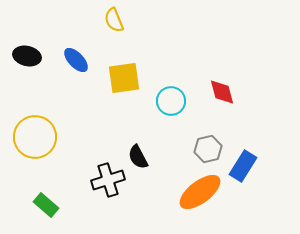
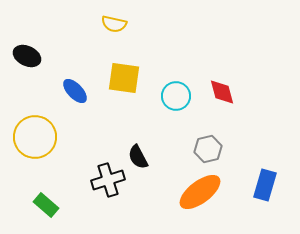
yellow semicircle: moved 4 px down; rotated 55 degrees counterclockwise
black ellipse: rotated 12 degrees clockwise
blue ellipse: moved 1 px left, 31 px down
yellow square: rotated 16 degrees clockwise
cyan circle: moved 5 px right, 5 px up
blue rectangle: moved 22 px right, 19 px down; rotated 16 degrees counterclockwise
